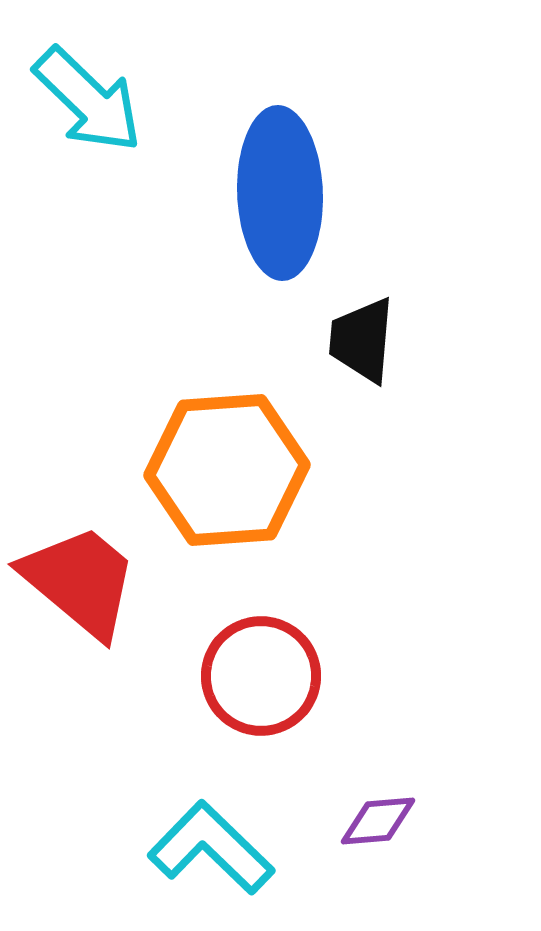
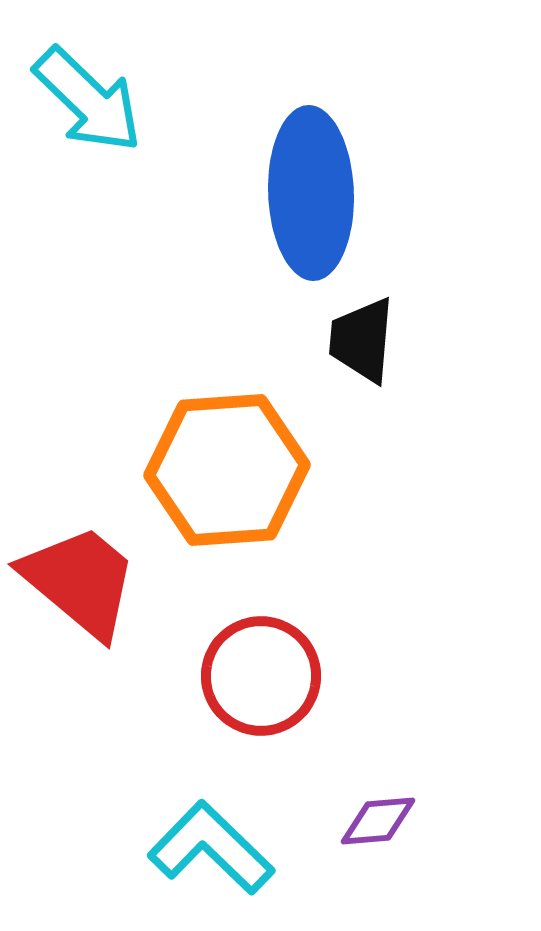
blue ellipse: moved 31 px right
